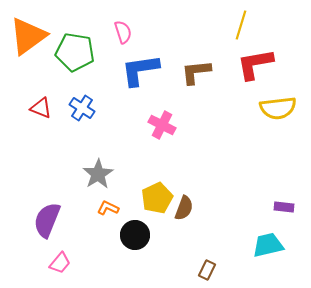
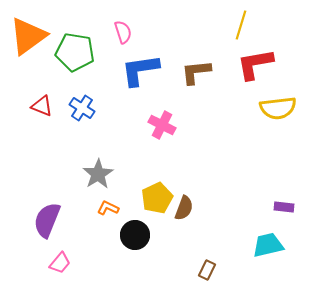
red triangle: moved 1 px right, 2 px up
